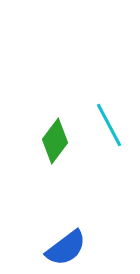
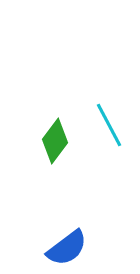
blue semicircle: moved 1 px right
